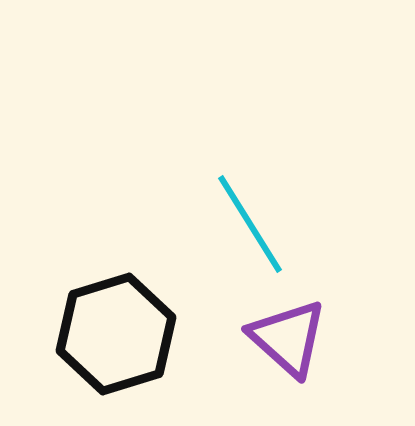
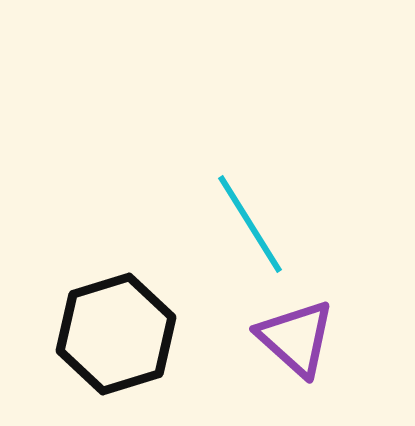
purple triangle: moved 8 px right
